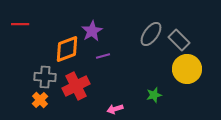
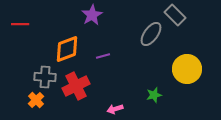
purple star: moved 16 px up
gray rectangle: moved 4 px left, 25 px up
orange cross: moved 4 px left
